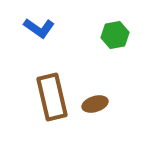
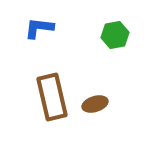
blue L-shape: rotated 152 degrees clockwise
